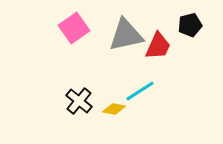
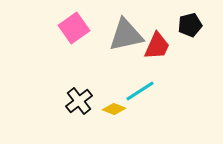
red trapezoid: moved 1 px left
black cross: rotated 12 degrees clockwise
yellow diamond: rotated 10 degrees clockwise
